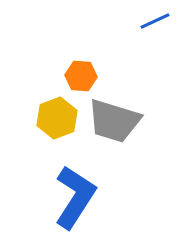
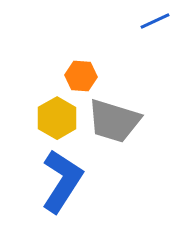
yellow hexagon: rotated 9 degrees counterclockwise
blue L-shape: moved 13 px left, 16 px up
